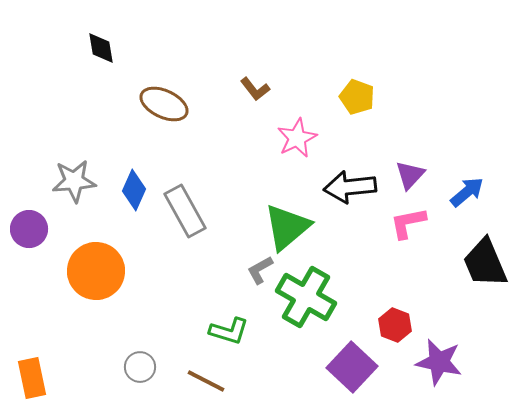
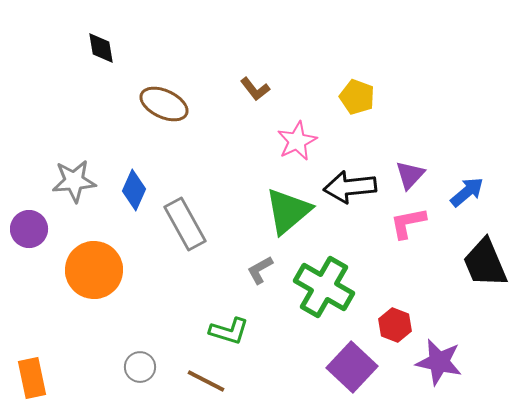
pink star: moved 3 px down
gray rectangle: moved 13 px down
green triangle: moved 1 px right, 16 px up
orange circle: moved 2 px left, 1 px up
green cross: moved 18 px right, 10 px up
